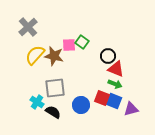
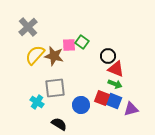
black semicircle: moved 6 px right, 12 px down
